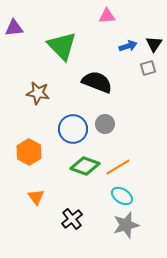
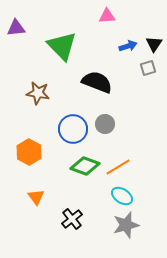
purple triangle: moved 2 px right
